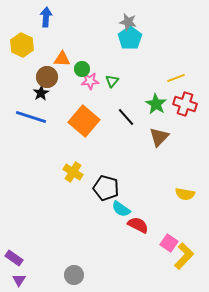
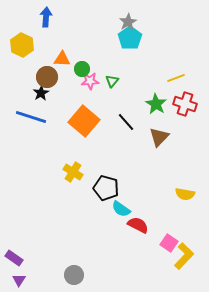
gray star: rotated 30 degrees clockwise
black line: moved 5 px down
